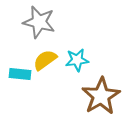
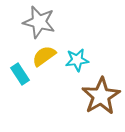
yellow semicircle: moved 1 px left, 4 px up
cyan rectangle: rotated 50 degrees clockwise
